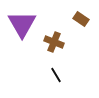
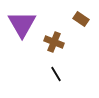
black line: moved 1 px up
